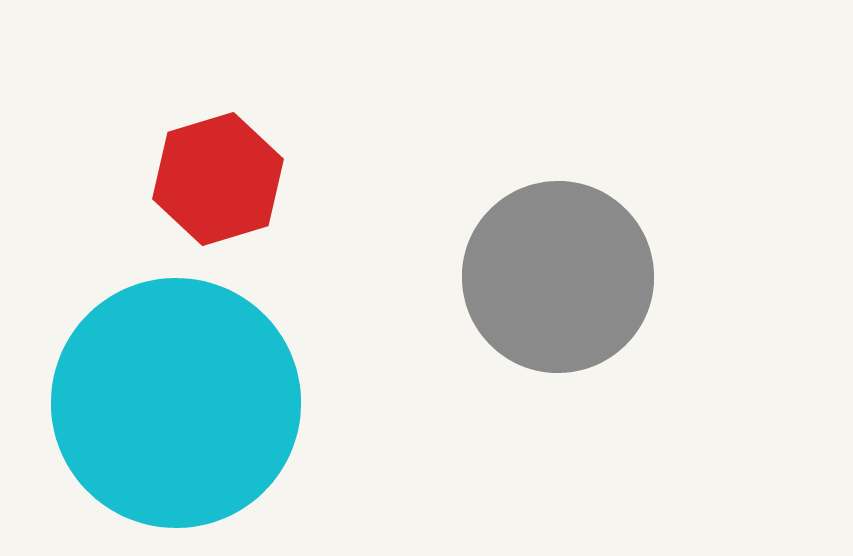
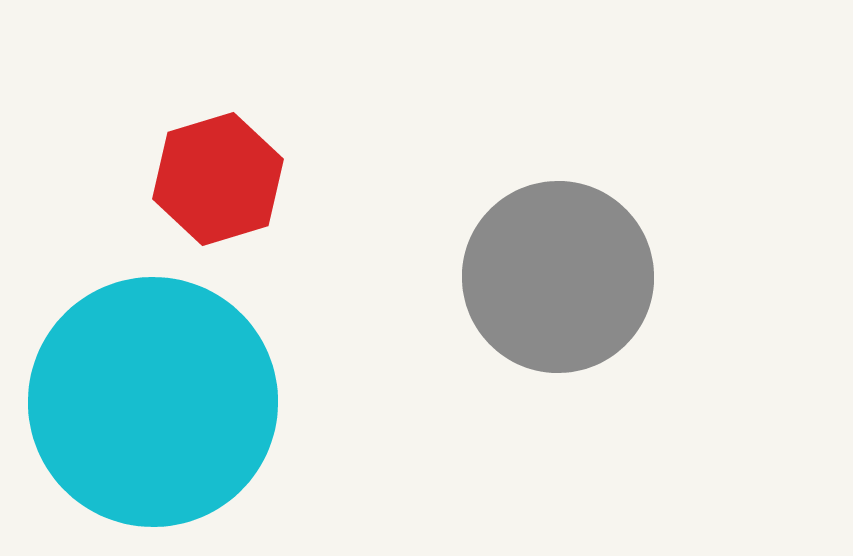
cyan circle: moved 23 px left, 1 px up
